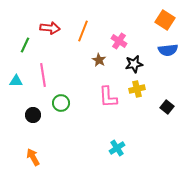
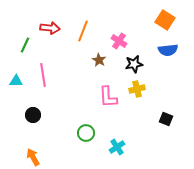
green circle: moved 25 px right, 30 px down
black square: moved 1 px left, 12 px down; rotated 16 degrees counterclockwise
cyan cross: moved 1 px up
